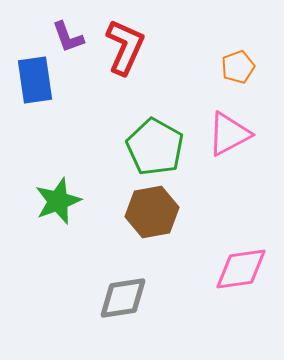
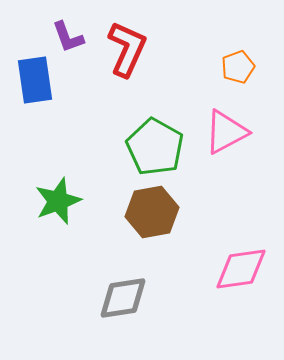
red L-shape: moved 2 px right, 2 px down
pink triangle: moved 3 px left, 2 px up
